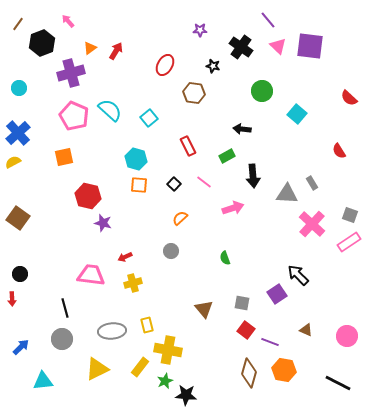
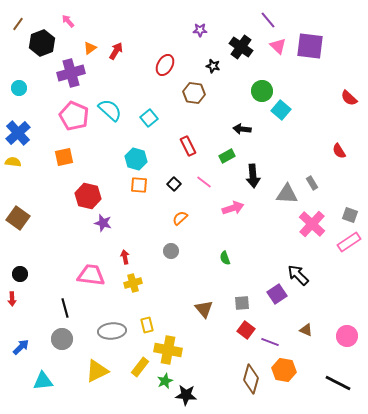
cyan square at (297, 114): moved 16 px left, 4 px up
yellow semicircle at (13, 162): rotated 35 degrees clockwise
red arrow at (125, 257): rotated 104 degrees clockwise
gray square at (242, 303): rotated 14 degrees counterclockwise
yellow triangle at (97, 369): moved 2 px down
brown diamond at (249, 373): moved 2 px right, 6 px down
